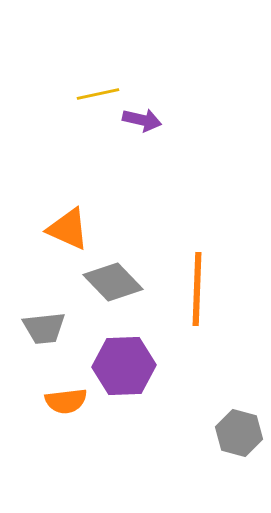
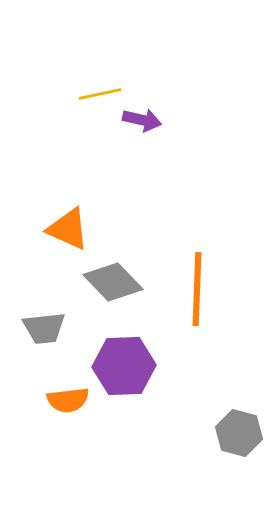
yellow line: moved 2 px right
orange semicircle: moved 2 px right, 1 px up
